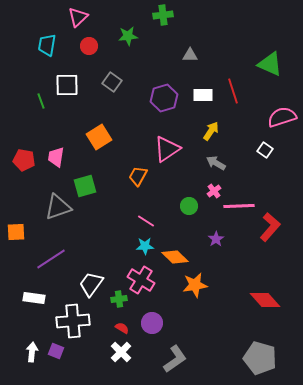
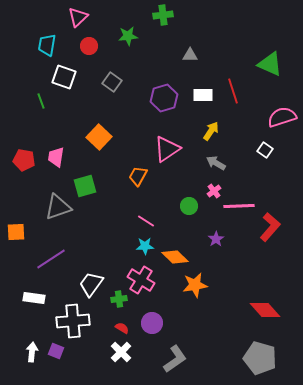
white square at (67, 85): moved 3 px left, 8 px up; rotated 20 degrees clockwise
orange square at (99, 137): rotated 15 degrees counterclockwise
red diamond at (265, 300): moved 10 px down
